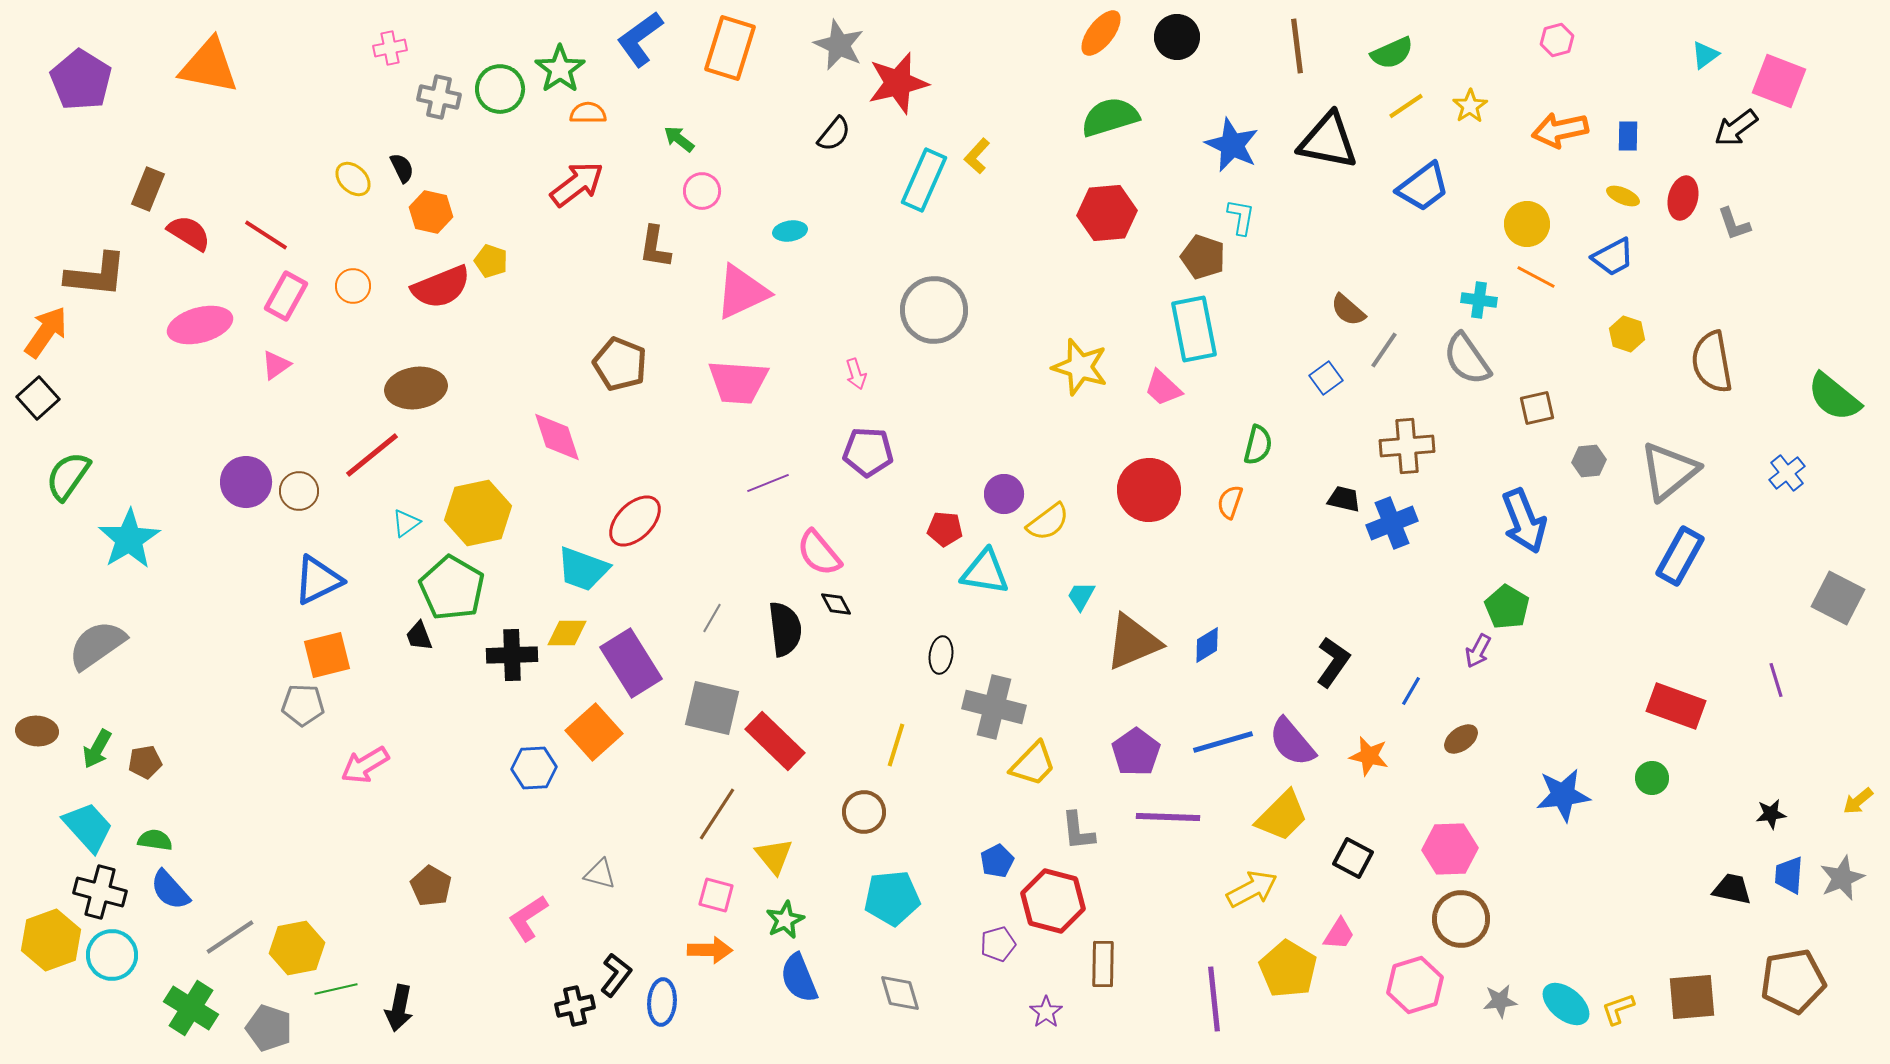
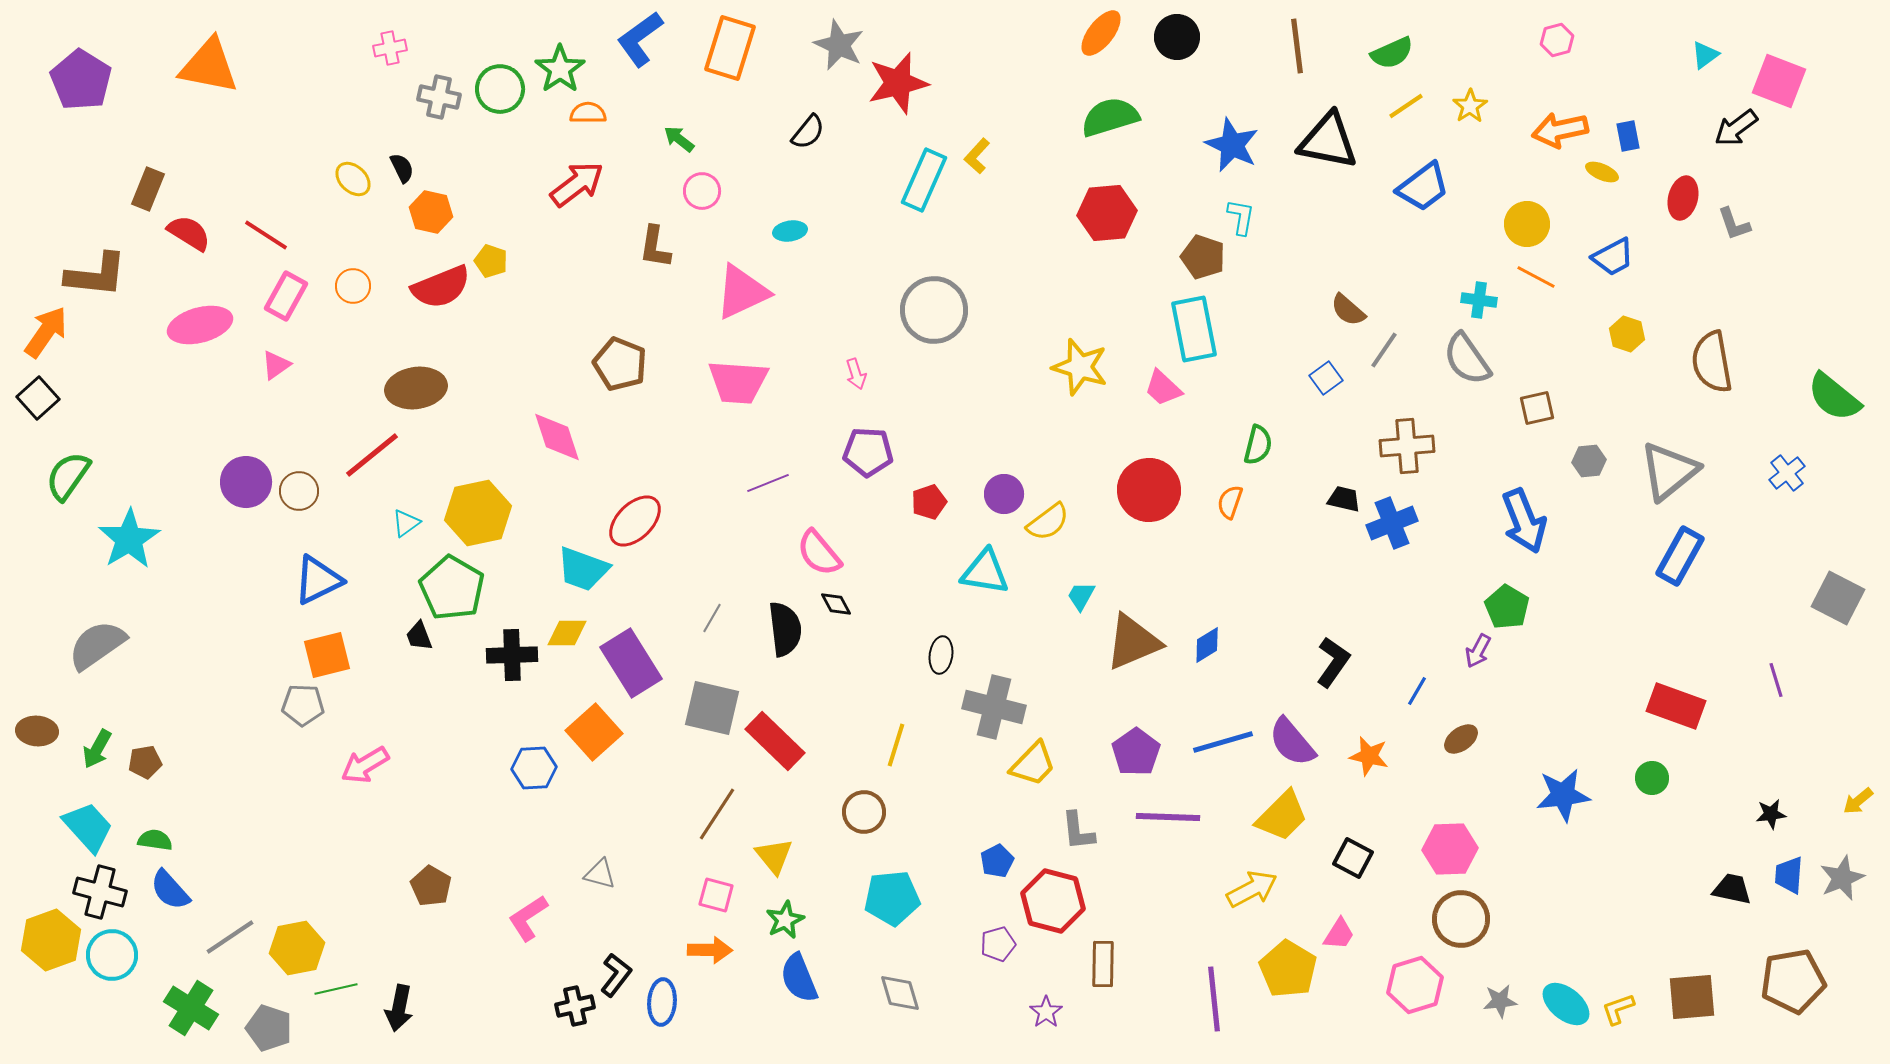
black semicircle at (834, 134): moved 26 px left, 2 px up
blue rectangle at (1628, 136): rotated 12 degrees counterclockwise
yellow ellipse at (1623, 196): moved 21 px left, 24 px up
red pentagon at (945, 529): moved 16 px left, 27 px up; rotated 24 degrees counterclockwise
blue line at (1411, 691): moved 6 px right
